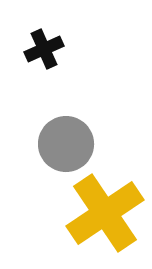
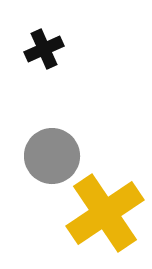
gray circle: moved 14 px left, 12 px down
